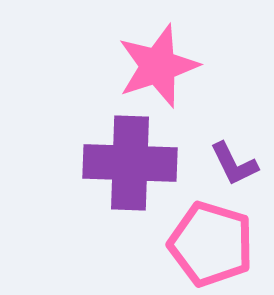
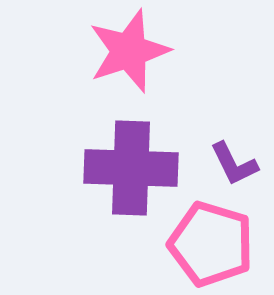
pink star: moved 29 px left, 15 px up
purple cross: moved 1 px right, 5 px down
